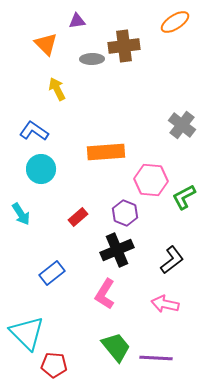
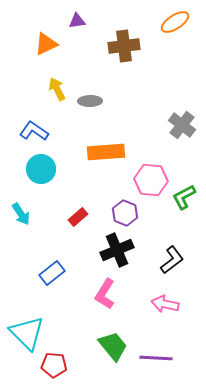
orange triangle: rotated 50 degrees clockwise
gray ellipse: moved 2 px left, 42 px down
green trapezoid: moved 3 px left, 1 px up
